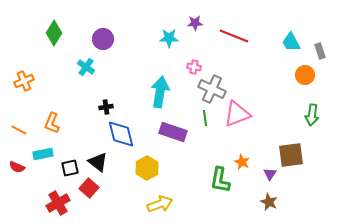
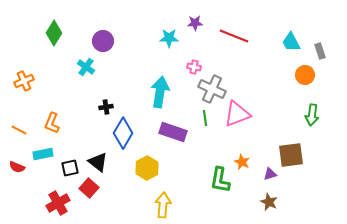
purple circle: moved 2 px down
blue diamond: moved 2 px right, 1 px up; rotated 44 degrees clockwise
purple triangle: rotated 40 degrees clockwise
yellow arrow: moved 3 px right, 1 px down; rotated 65 degrees counterclockwise
